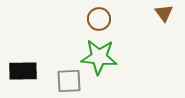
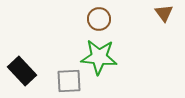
black rectangle: moved 1 px left; rotated 48 degrees clockwise
